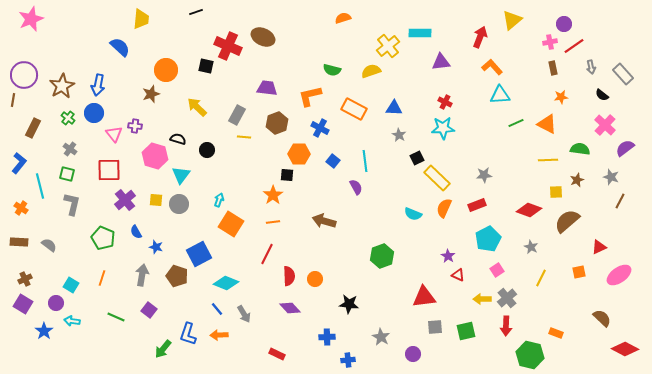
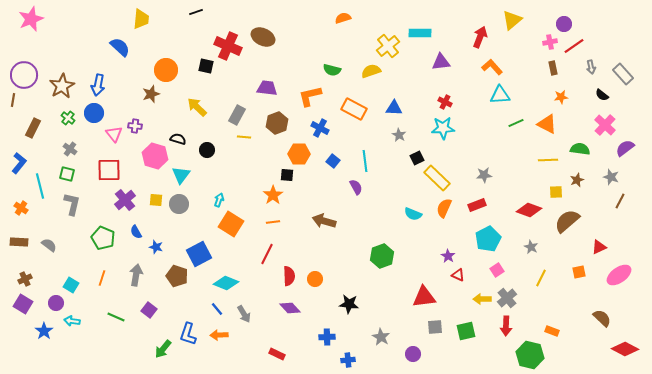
gray arrow at (142, 275): moved 6 px left
orange rectangle at (556, 333): moved 4 px left, 2 px up
